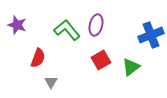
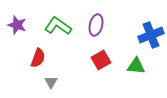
green L-shape: moved 9 px left, 4 px up; rotated 16 degrees counterclockwise
green triangle: moved 5 px right, 1 px up; rotated 42 degrees clockwise
